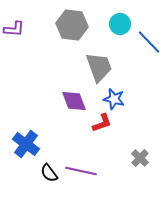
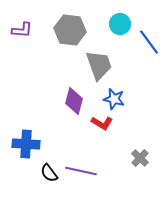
gray hexagon: moved 2 px left, 5 px down
purple L-shape: moved 8 px right, 1 px down
blue line: rotated 8 degrees clockwise
gray trapezoid: moved 2 px up
purple diamond: rotated 36 degrees clockwise
red L-shape: rotated 50 degrees clockwise
blue cross: rotated 32 degrees counterclockwise
